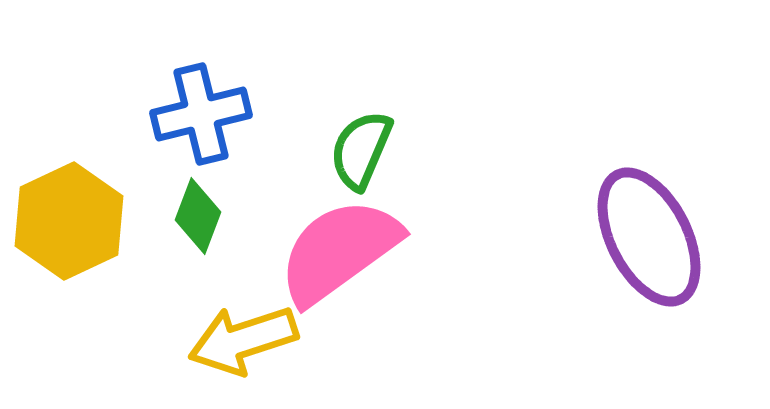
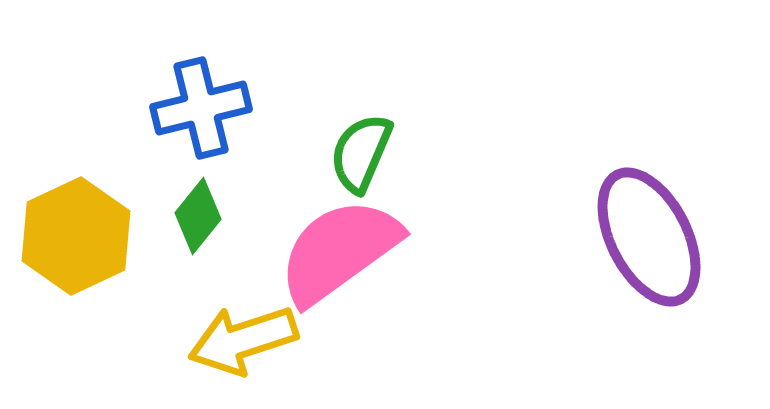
blue cross: moved 6 px up
green semicircle: moved 3 px down
green diamond: rotated 18 degrees clockwise
yellow hexagon: moved 7 px right, 15 px down
